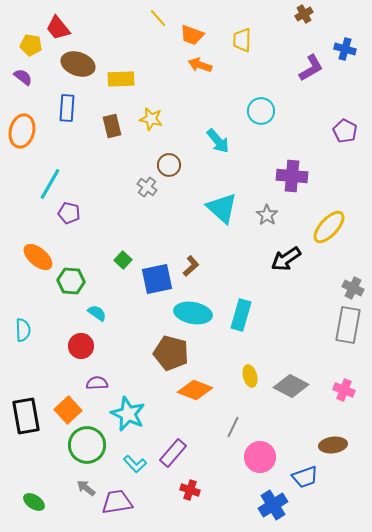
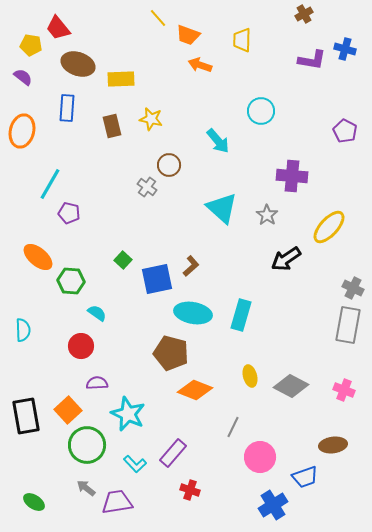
orange trapezoid at (192, 35): moved 4 px left
purple L-shape at (311, 68): moved 1 px right, 8 px up; rotated 40 degrees clockwise
